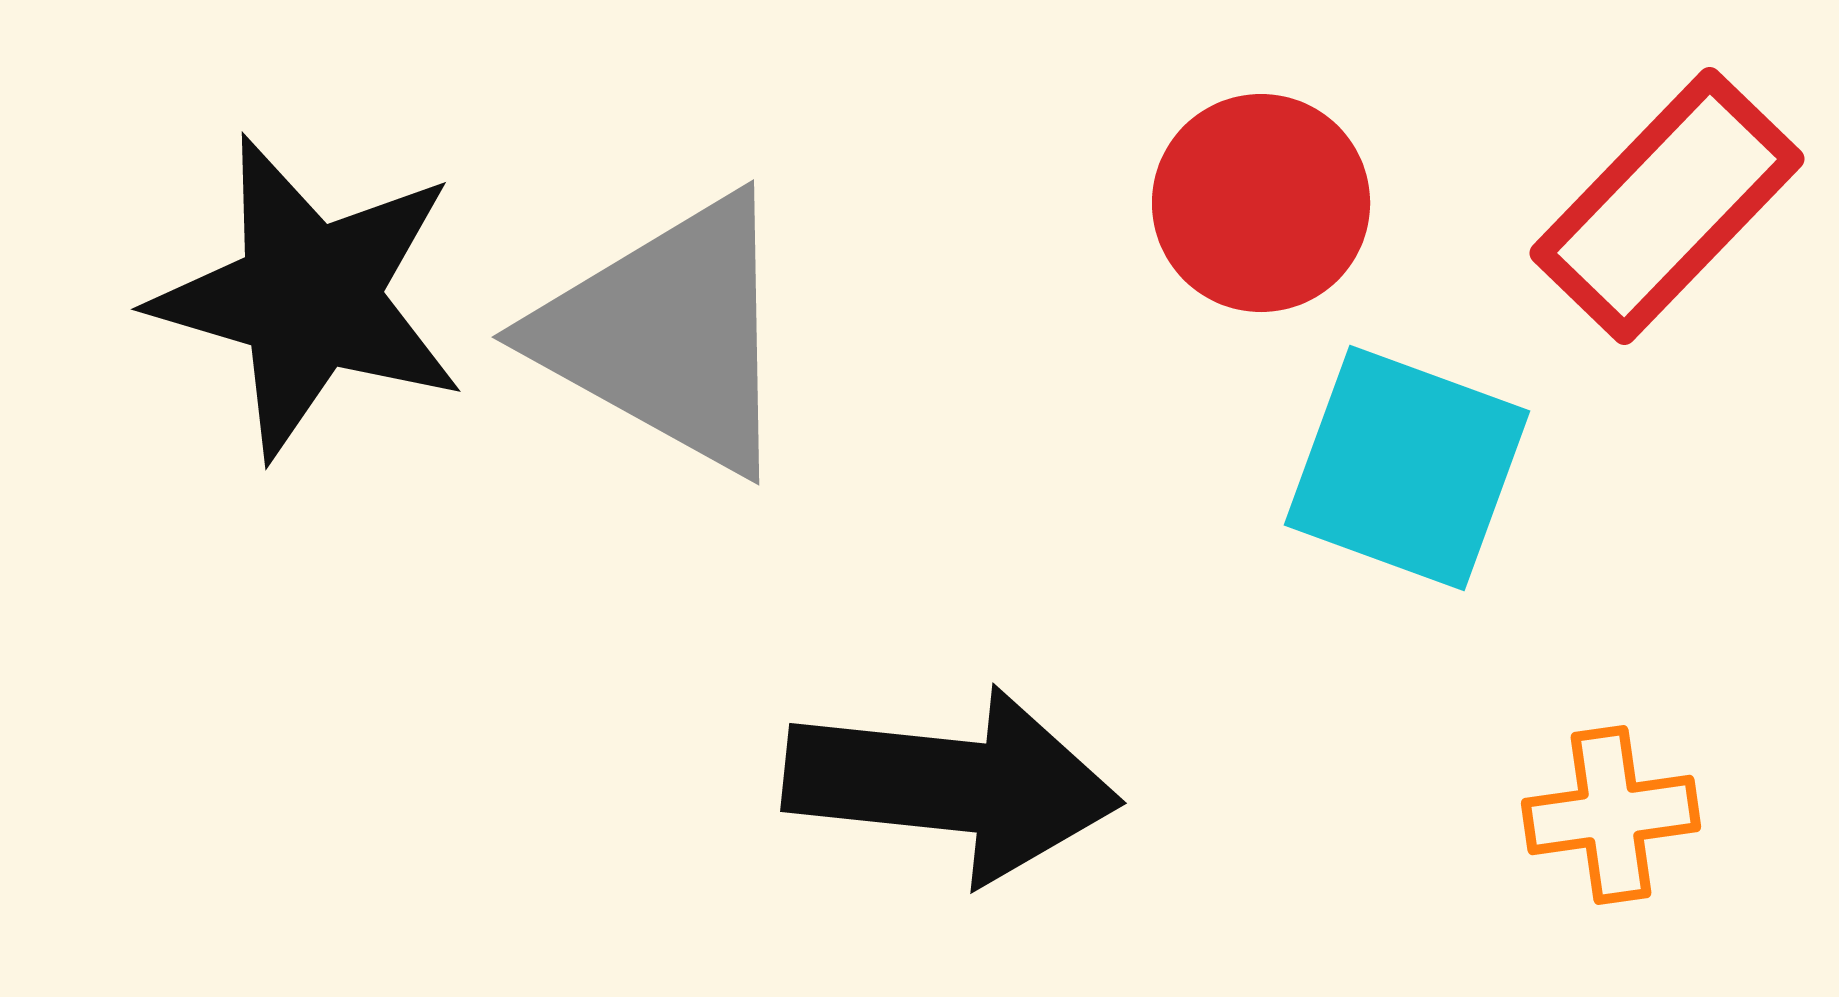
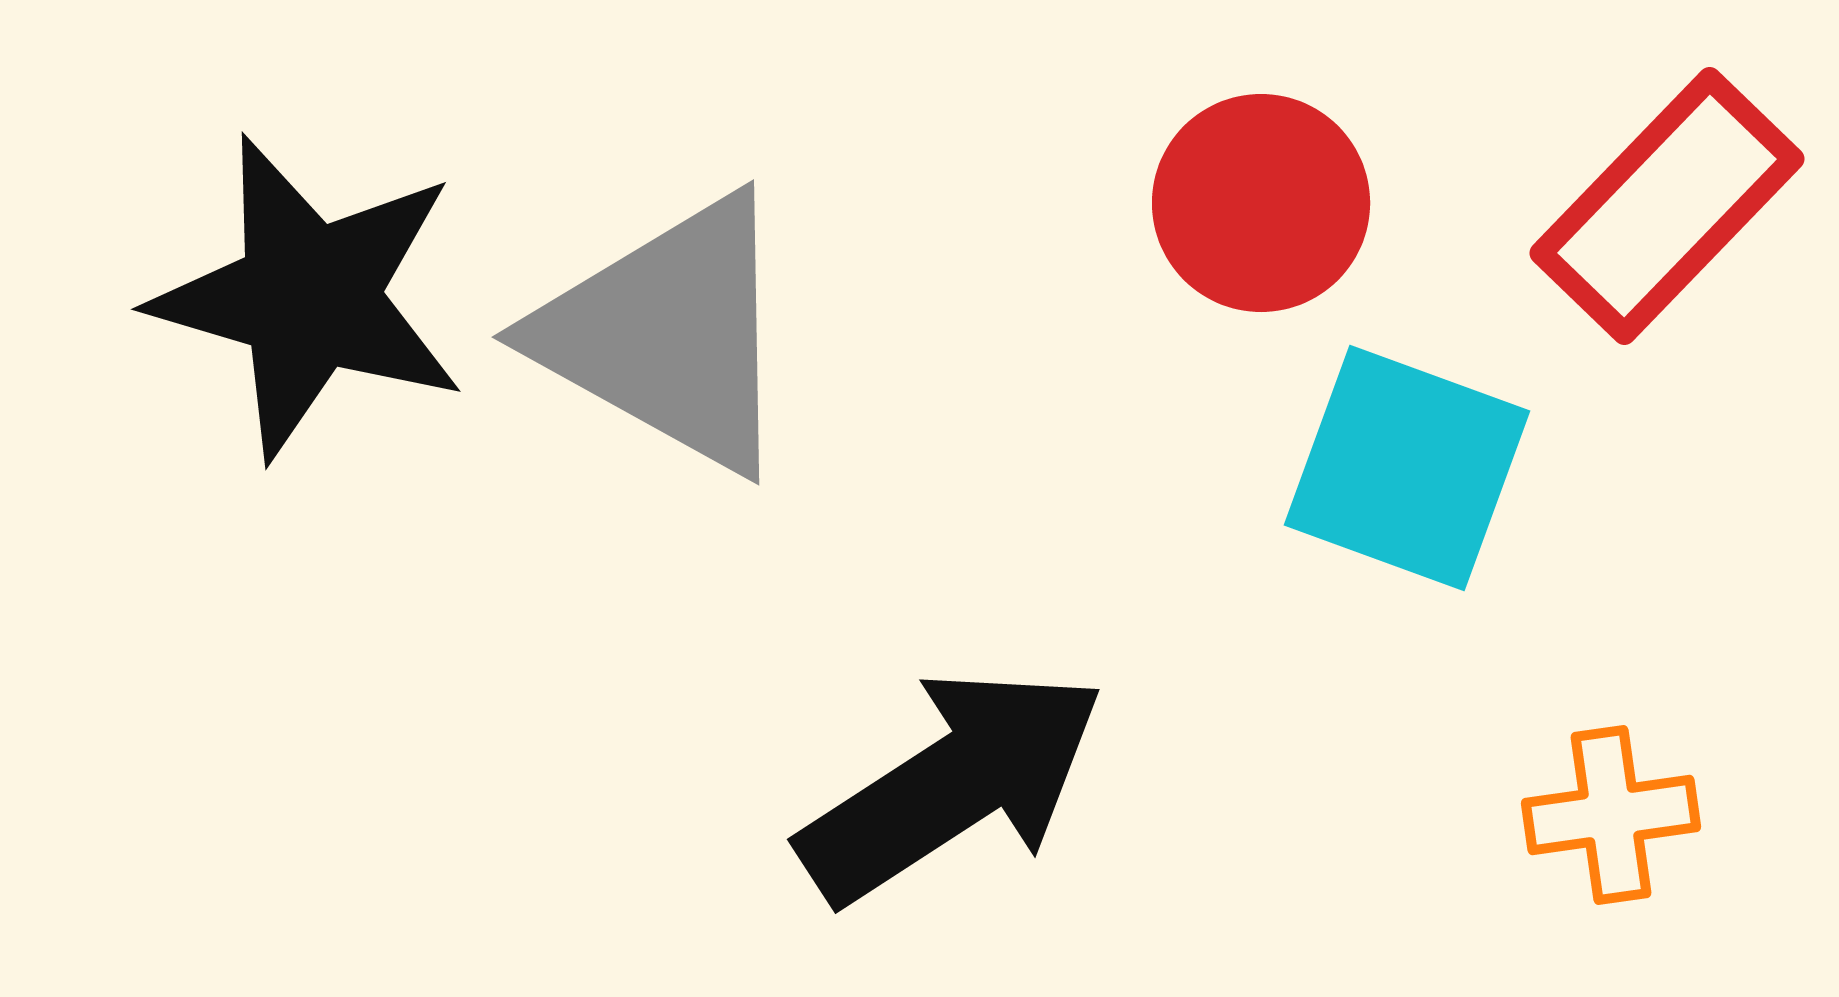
black arrow: rotated 39 degrees counterclockwise
